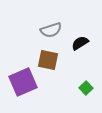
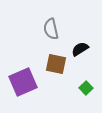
gray semicircle: moved 1 px up; rotated 95 degrees clockwise
black semicircle: moved 6 px down
brown square: moved 8 px right, 4 px down
